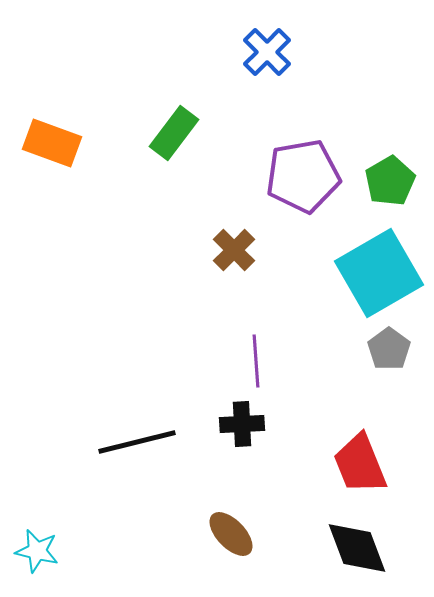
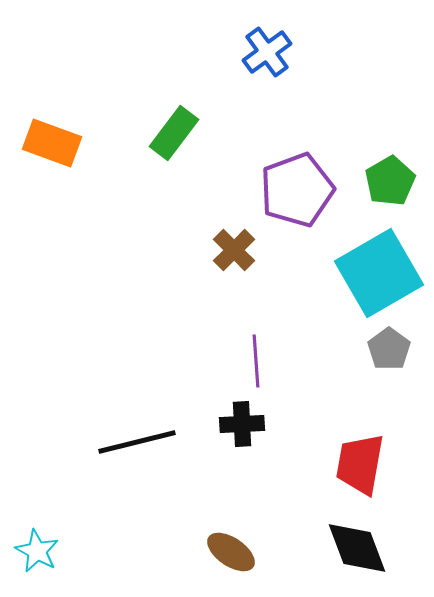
blue cross: rotated 9 degrees clockwise
purple pentagon: moved 6 px left, 14 px down; rotated 10 degrees counterclockwise
red trapezoid: rotated 32 degrees clockwise
brown ellipse: moved 18 px down; rotated 12 degrees counterclockwise
cyan star: rotated 15 degrees clockwise
